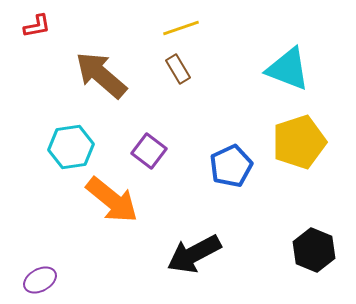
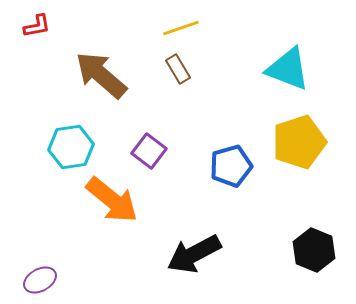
blue pentagon: rotated 9 degrees clockwise
